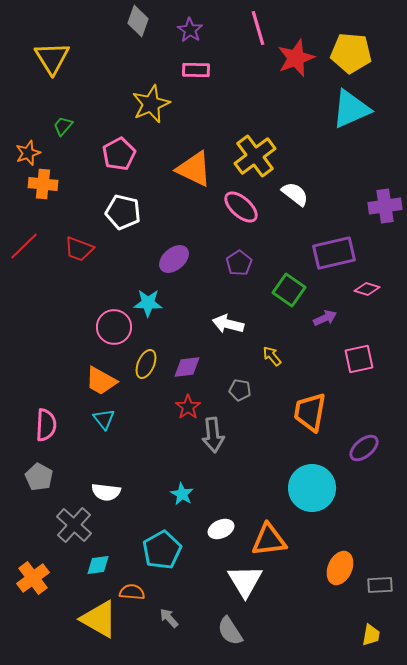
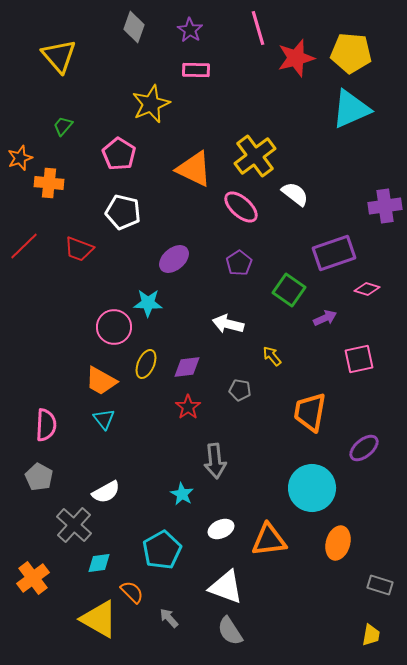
gray diamond at (138, 21): moved 4 px left, 6 px down
yellow triangle at (52, 58): moved 7 px right, 2 px up; rotated 9 degrees counterclockwise
red star at (296, 58): rotated 6 degrees clockwise
orange star at (28, 153): moved 8 px left, 5 px down
pink pentagon at (119, 154): rotated 12 degrees counterclockwise
orange cross at (43, 184): moved 6 px right, 1 px up
purple rectangle at (334, 253): rotated 6 degrees counterclockwise
gray arrow at (213, 435): moved 2 px right, 26 px down
white semicircle at (106, 492): rotated 36 degrees counterclockwise
cyan diamond at (98, 565): moved 1 px right, 2 px up
orange ellipse at (340, 568): moved 2 px left, 25 px up; rotated 8 degrees counterclockwise
white triangle at (245, 581): moved 19 px left, 6 px down; rotated 39 degrees counterclockwise
gray rectangle at (380, 585): rotated 20 degrees clockwise
orange semicircle at (132, 592): rotated 40 degrees clockwise
